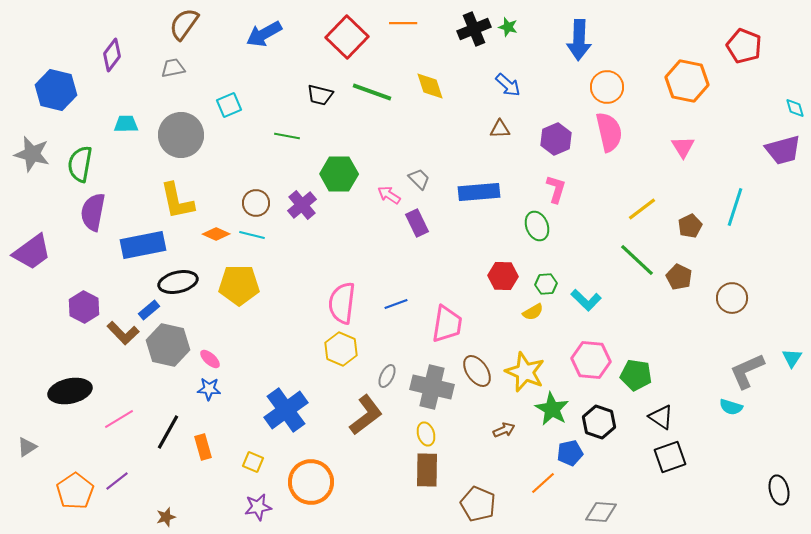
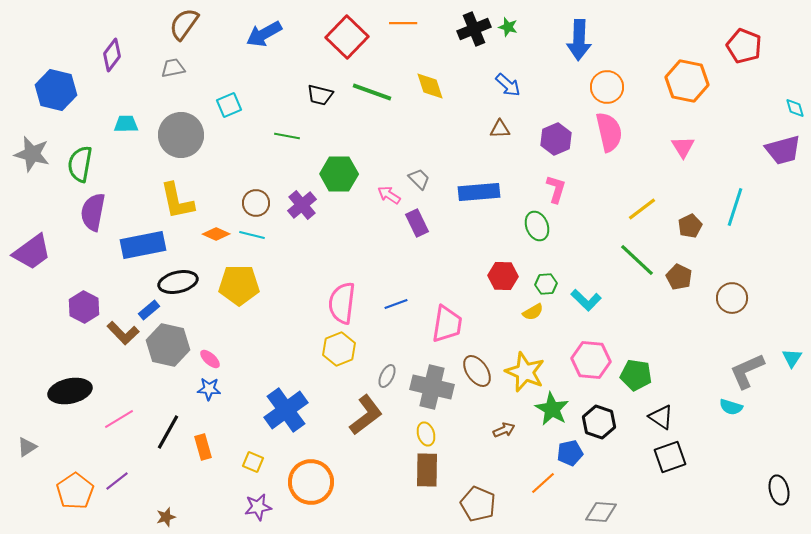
yellow hexagon at (341, 349): moved 2 px left; rotated 16 degrees clockwise
